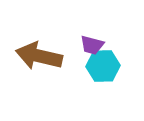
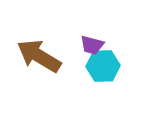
brown arrow: rotated 18 degrees clockwise
